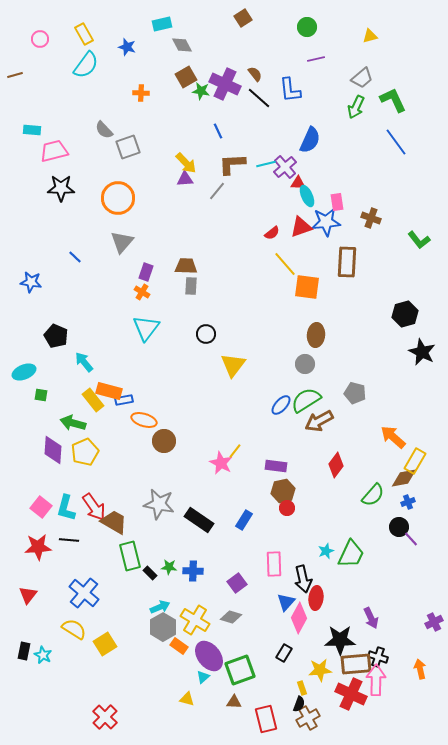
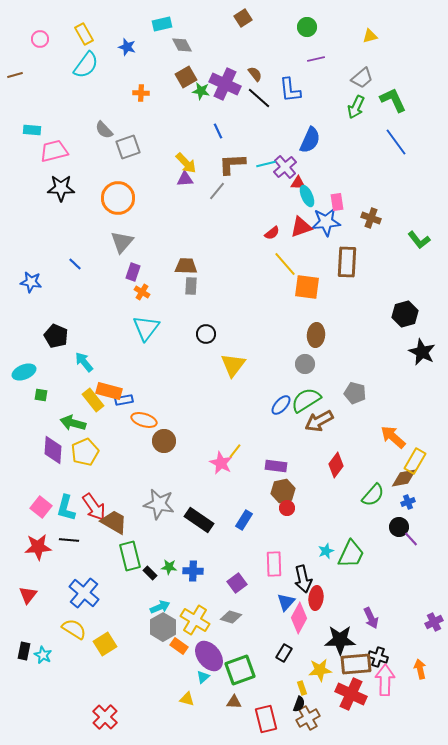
blue line at (75, 257): moved 7 px down
purple rectangle at (146, 272): moved 13 px left
pink arrow at (376, 680): moved 9 px right
